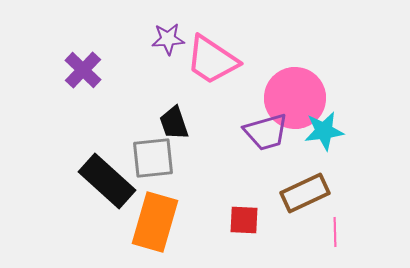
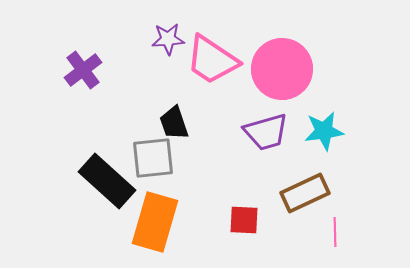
purple cross: rotated 9 degrees clockwise
pink circle: moved 13 px left, 29 px up
